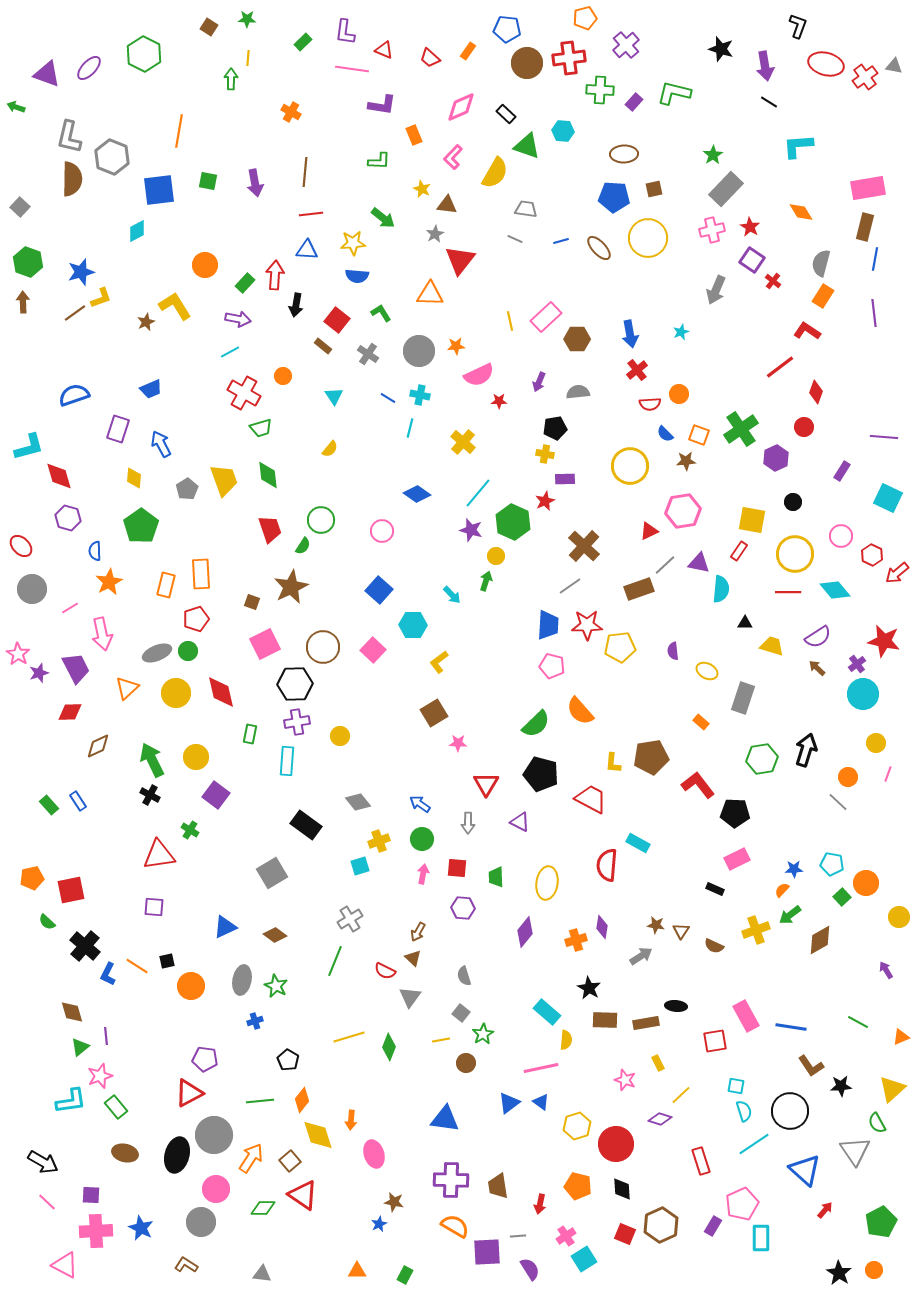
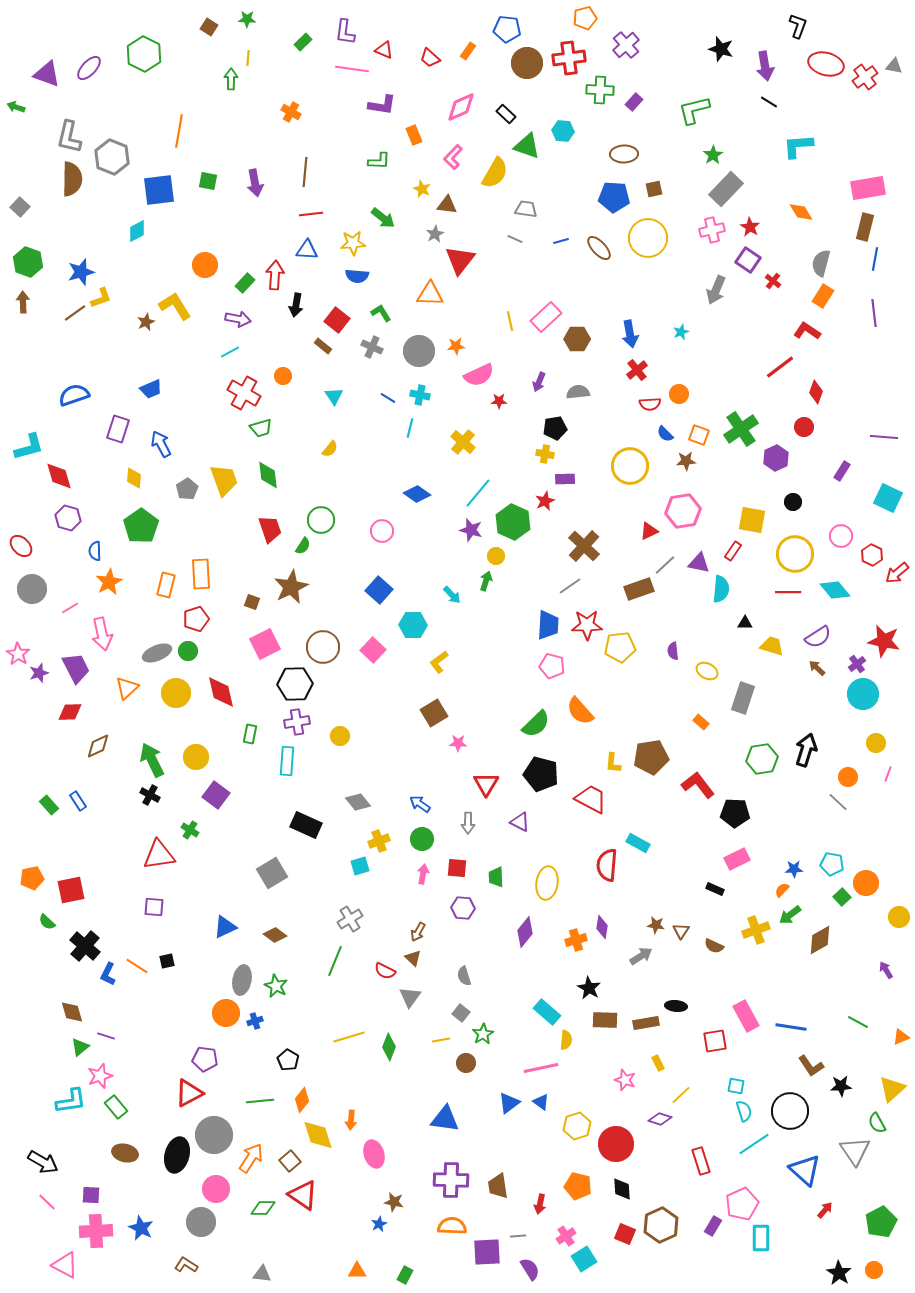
green L-shape at (674, 93): moved 20 px right, 17 px down; rotated 28 degrees counterclockwise
purple square at (752, 260): moved 4 px left
gray cross at (368, 354): moved 4 px right, 7 px up; rotated 10 degrees counterclockwise
red rectangle at (739, 551): moved 6 px left
black rectangle at (306, 825): rotated 12 degrees counterclockwise
orange circle at (191, 986): moved 35 px right, 27 px down
purple line at (106, 1036): rotated 66 degrees counterclockwise
orange semicircle at (455, 1226): moved 3 px left; rotated 28 degrees counterclockwise
